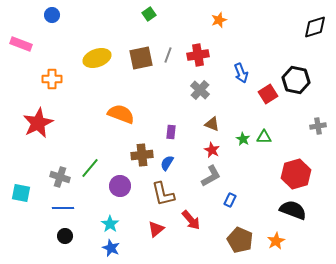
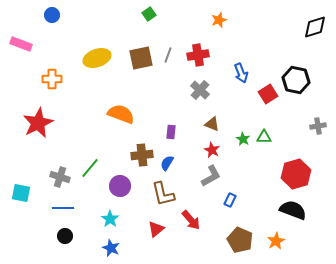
cyan star at (110, 224): moved 5 px up
